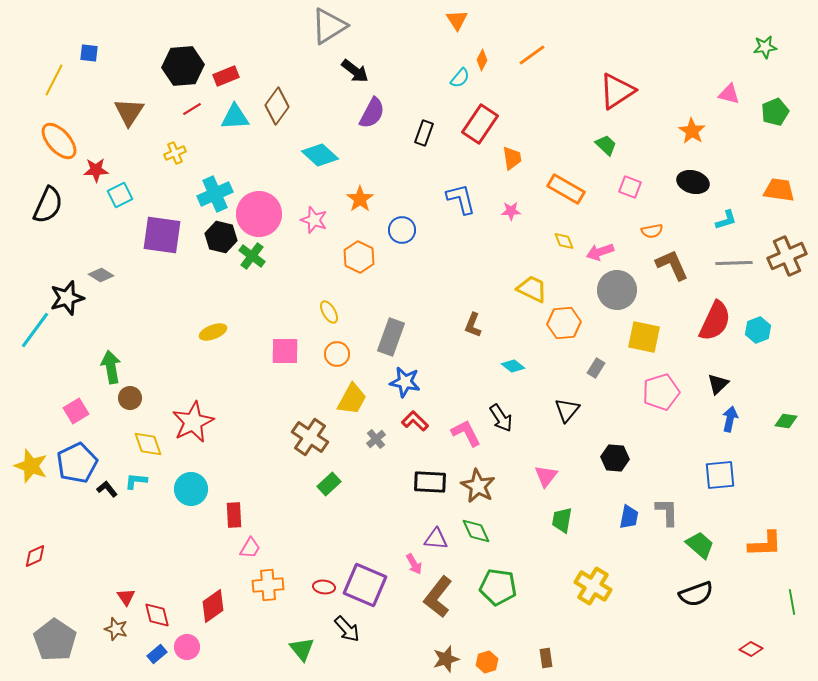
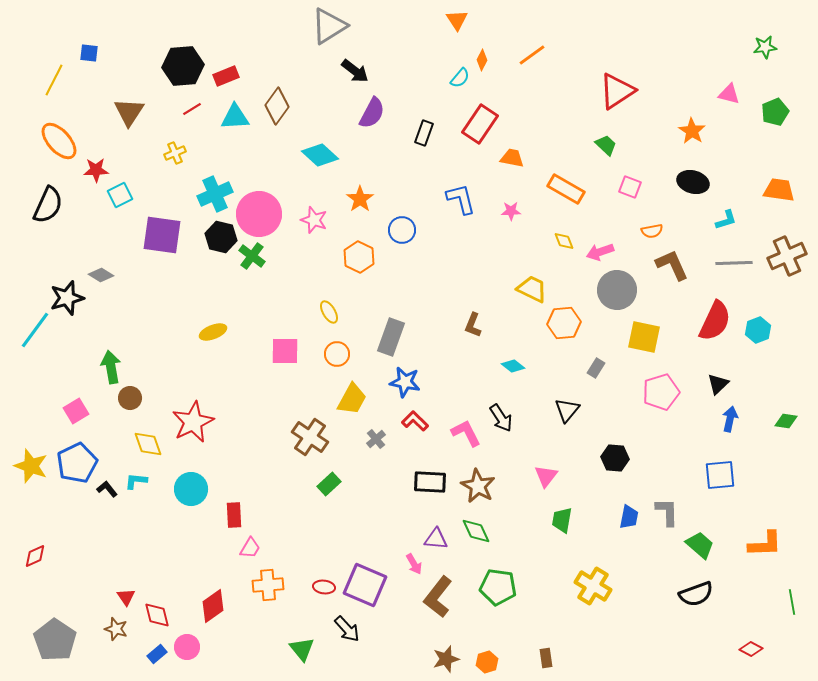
orange trapezoid at (512, 158): rotated 70 degrees counterclockwise
